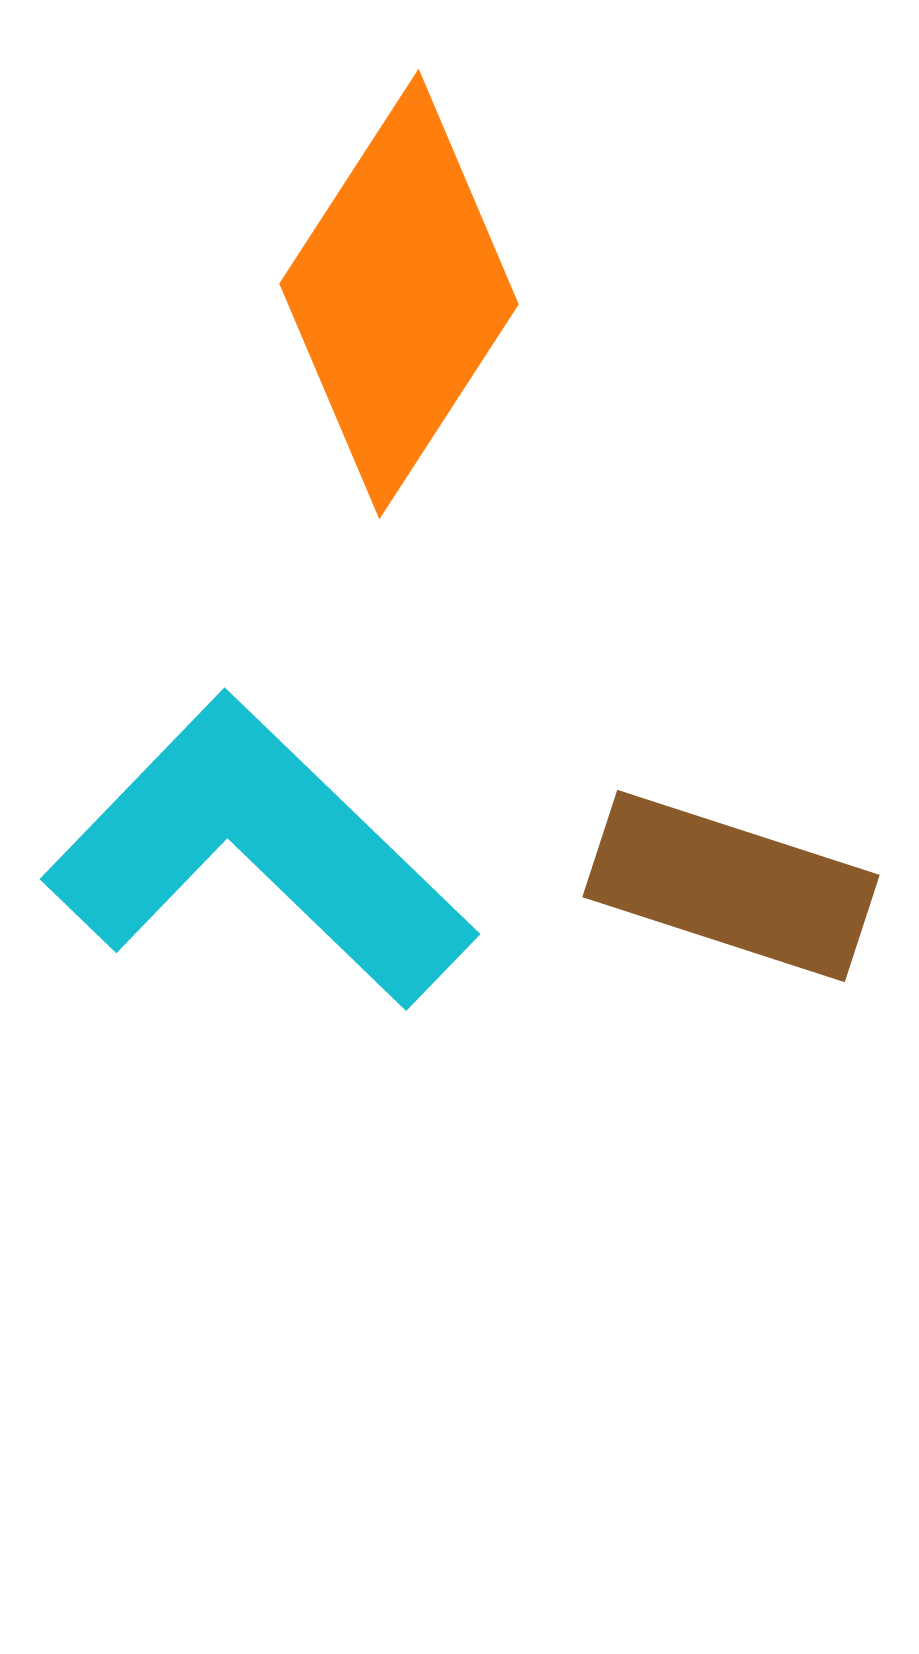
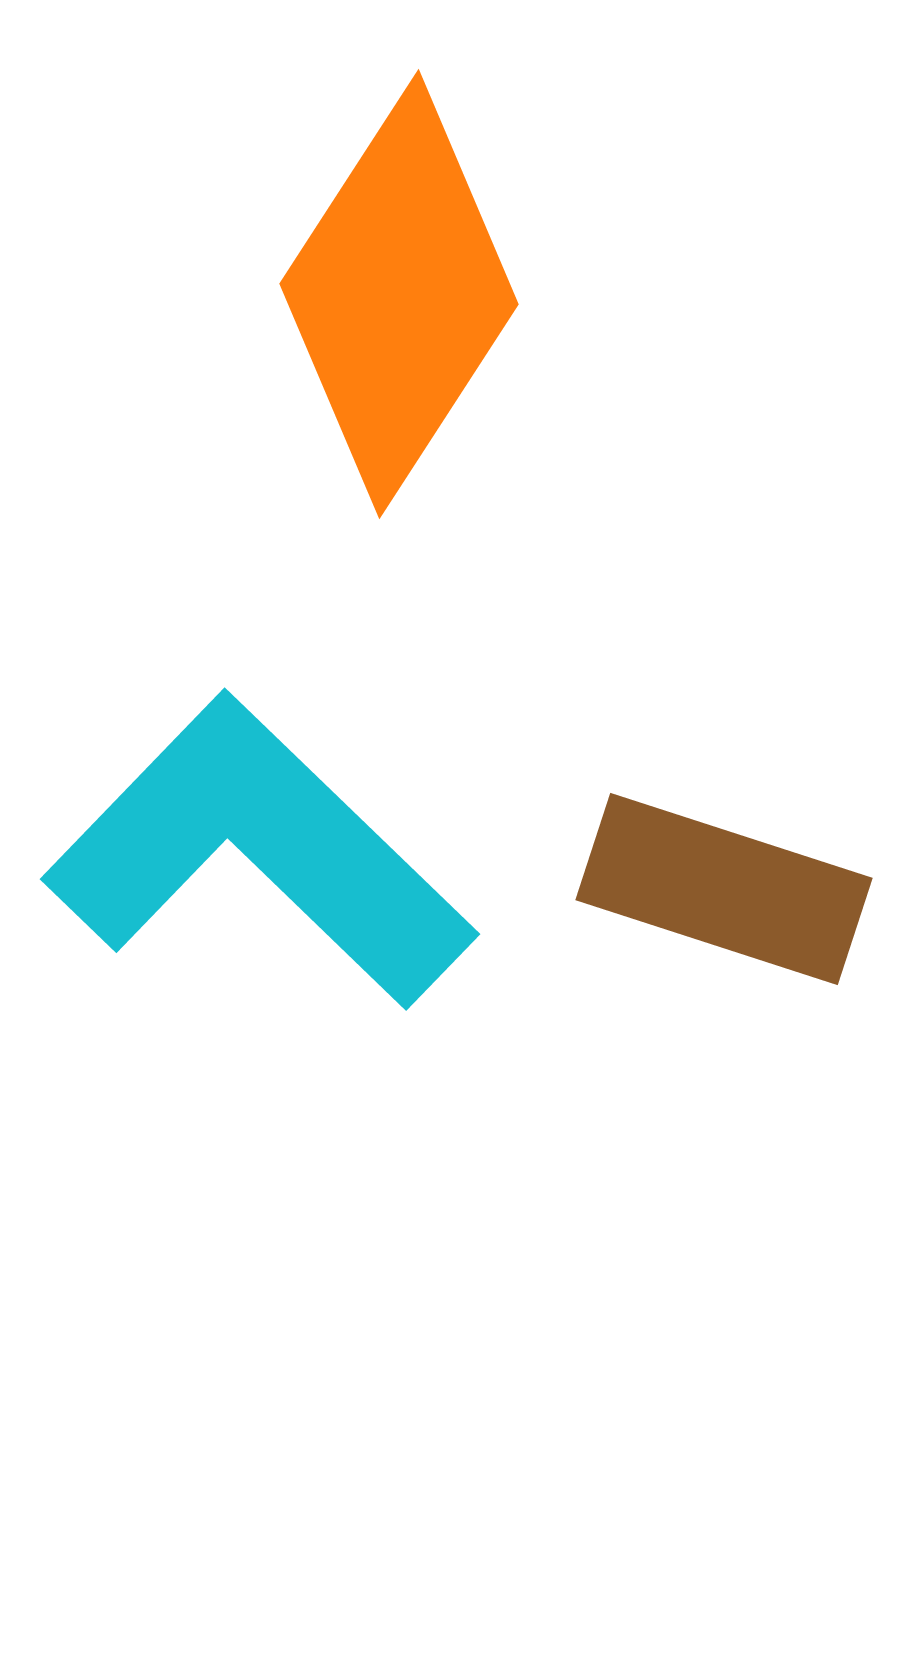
brown rectangle: moved 7 px left, 3 px down
